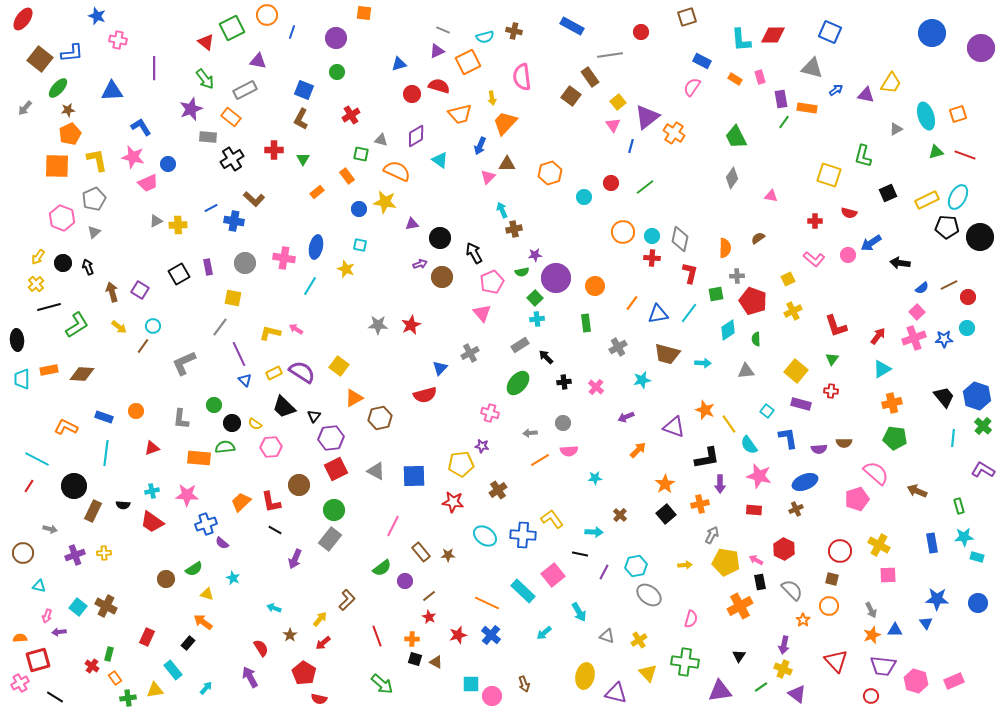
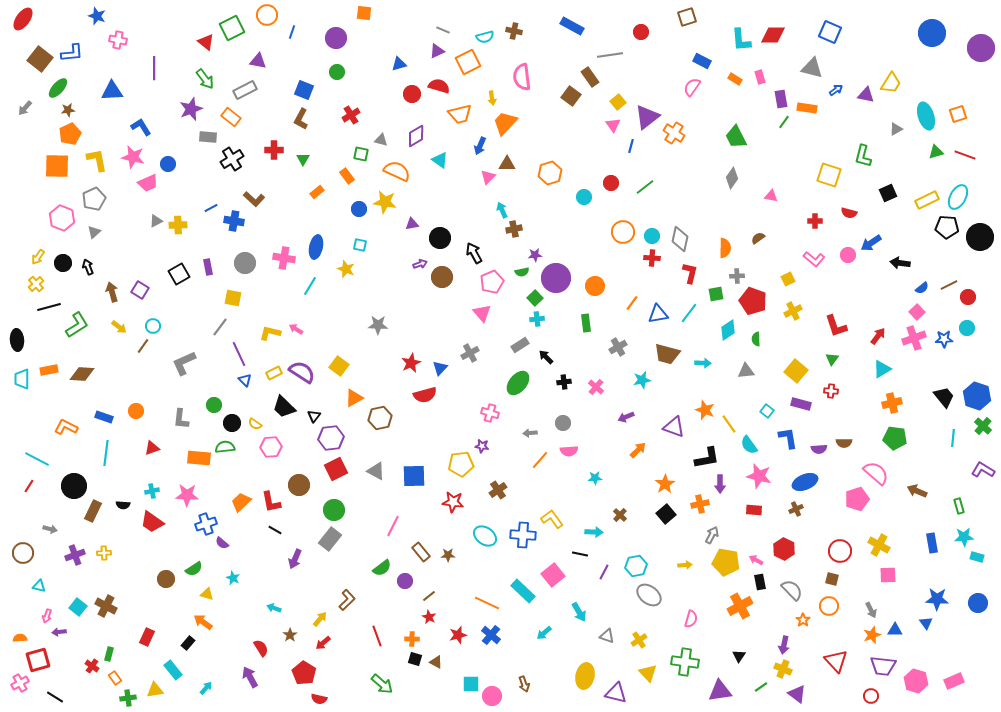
red star at (411, 325): moved 38 px down
orange line at (540, 460): rotated 18 degrees counterclockwise
